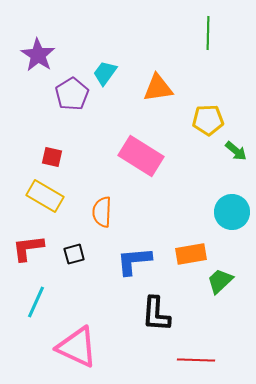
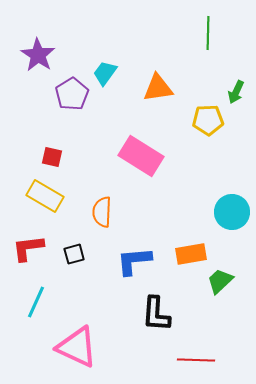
green arrow: moved 59 px up; rotated 75 degrees clockwise
